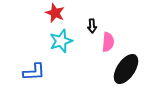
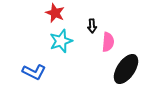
blue L-shape: rotated 30 degrees clockwise
